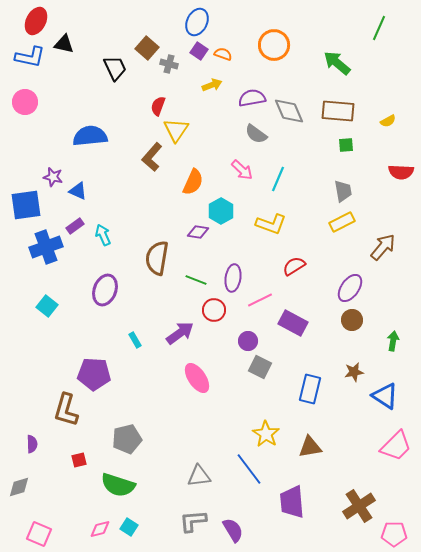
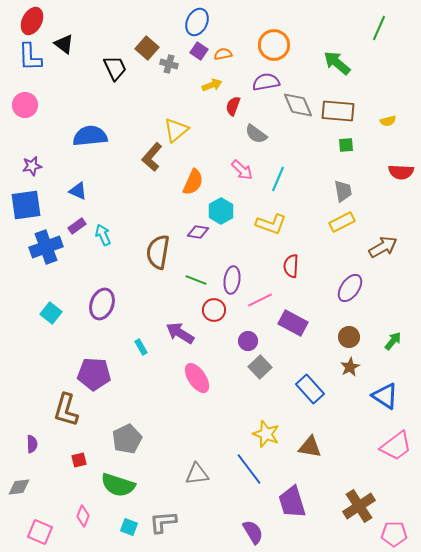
red ellipse at (36, 21): moved 4 px left
black triangle at (64, 44): rotated 25 degrees clockwise
orange semicircle at (223, 54): rotated 30 degrees counterclockwise
blue L-shape at (30, 57): rotated 76 degrees clockwise
purple semicircle at (252, 98): moved 14 px right, 16 px up
pink circle at (25, 102): moved 3 px down
red semicircle at (158, 106): moved 75 px right
gray diamond at (289, 111): moved 9 px right, 6 px up
yellow semicircle at (388, 121): rotated 14 degrees clockwise
yellow triangle at (176, 130): rotated 16 degrees clockwise
purple star at (53, 177): moved 21 px left, 11 px up; rotated 24 degrees counterclockwise
purple rectangle at (75, 226): moved 2 px right
brown arrow at (383, 247): rotated 20 degrees clockwise
brown semicircle at (157, 258): moved 1 px right, 6 px up
red semicircle at (294, 266): moved 3 px left; rotated 55 degrees counterclockwise
purple ellipse at (233, 278): moved 1 px left, 2 px down
purple ellipse at (105, 290): moved 3 px left, 14 px down
cyan square at (47, 306): moved 4 px right, 7 px down
brown circle at (352, 320): moved 3 px left, 17 px down
purple arrow at (180, 333): rotated 112 degrees counterclockwise
cyan rectangle at (135, 340): moved 6 px right, 7 px down
green arrow at (393, 341): rotated 30 degrees clockwise
gray square at (260, 367): rotated 20 degrees clockwise
brown star at (354, 372): moved 4 px left, 5 px up; rotated 18 degrees counterclockwise
blue rectangle at (310, 389): rotated 56 degrees counterclockwise
yellow star at (266, 434): rotated 12 degrees counterclockwise
gray pentagon at (127, 439): rotated 12 degrees counterclockwise
pink trapezoid at (396, 446): rotated 8 degrees clockwise
brown triangle at (310, 447): rotated 20 degrees clockwise
gray triangle at (199, 476): moved 2 px left, 2 px up
gray diamond at (19, 487): rotated 10 degrees clockwise
purple trapezoid at (292, 502): rotated 12 degrees counterclockwise
gray L-shape at (193, 521): moved 30 px left, 1 px down
cyan square at (129, 527): rotated 12 degrees counterclockwise
pink diamond at (100, 529): moved 17 px left, 13 px up; rotated 55 degrees counterclockwise
purple semicircle at (233, 530): moved 20 px right, 2 px down
pink square at (39, 534): moved 1 px right, 2 px up
